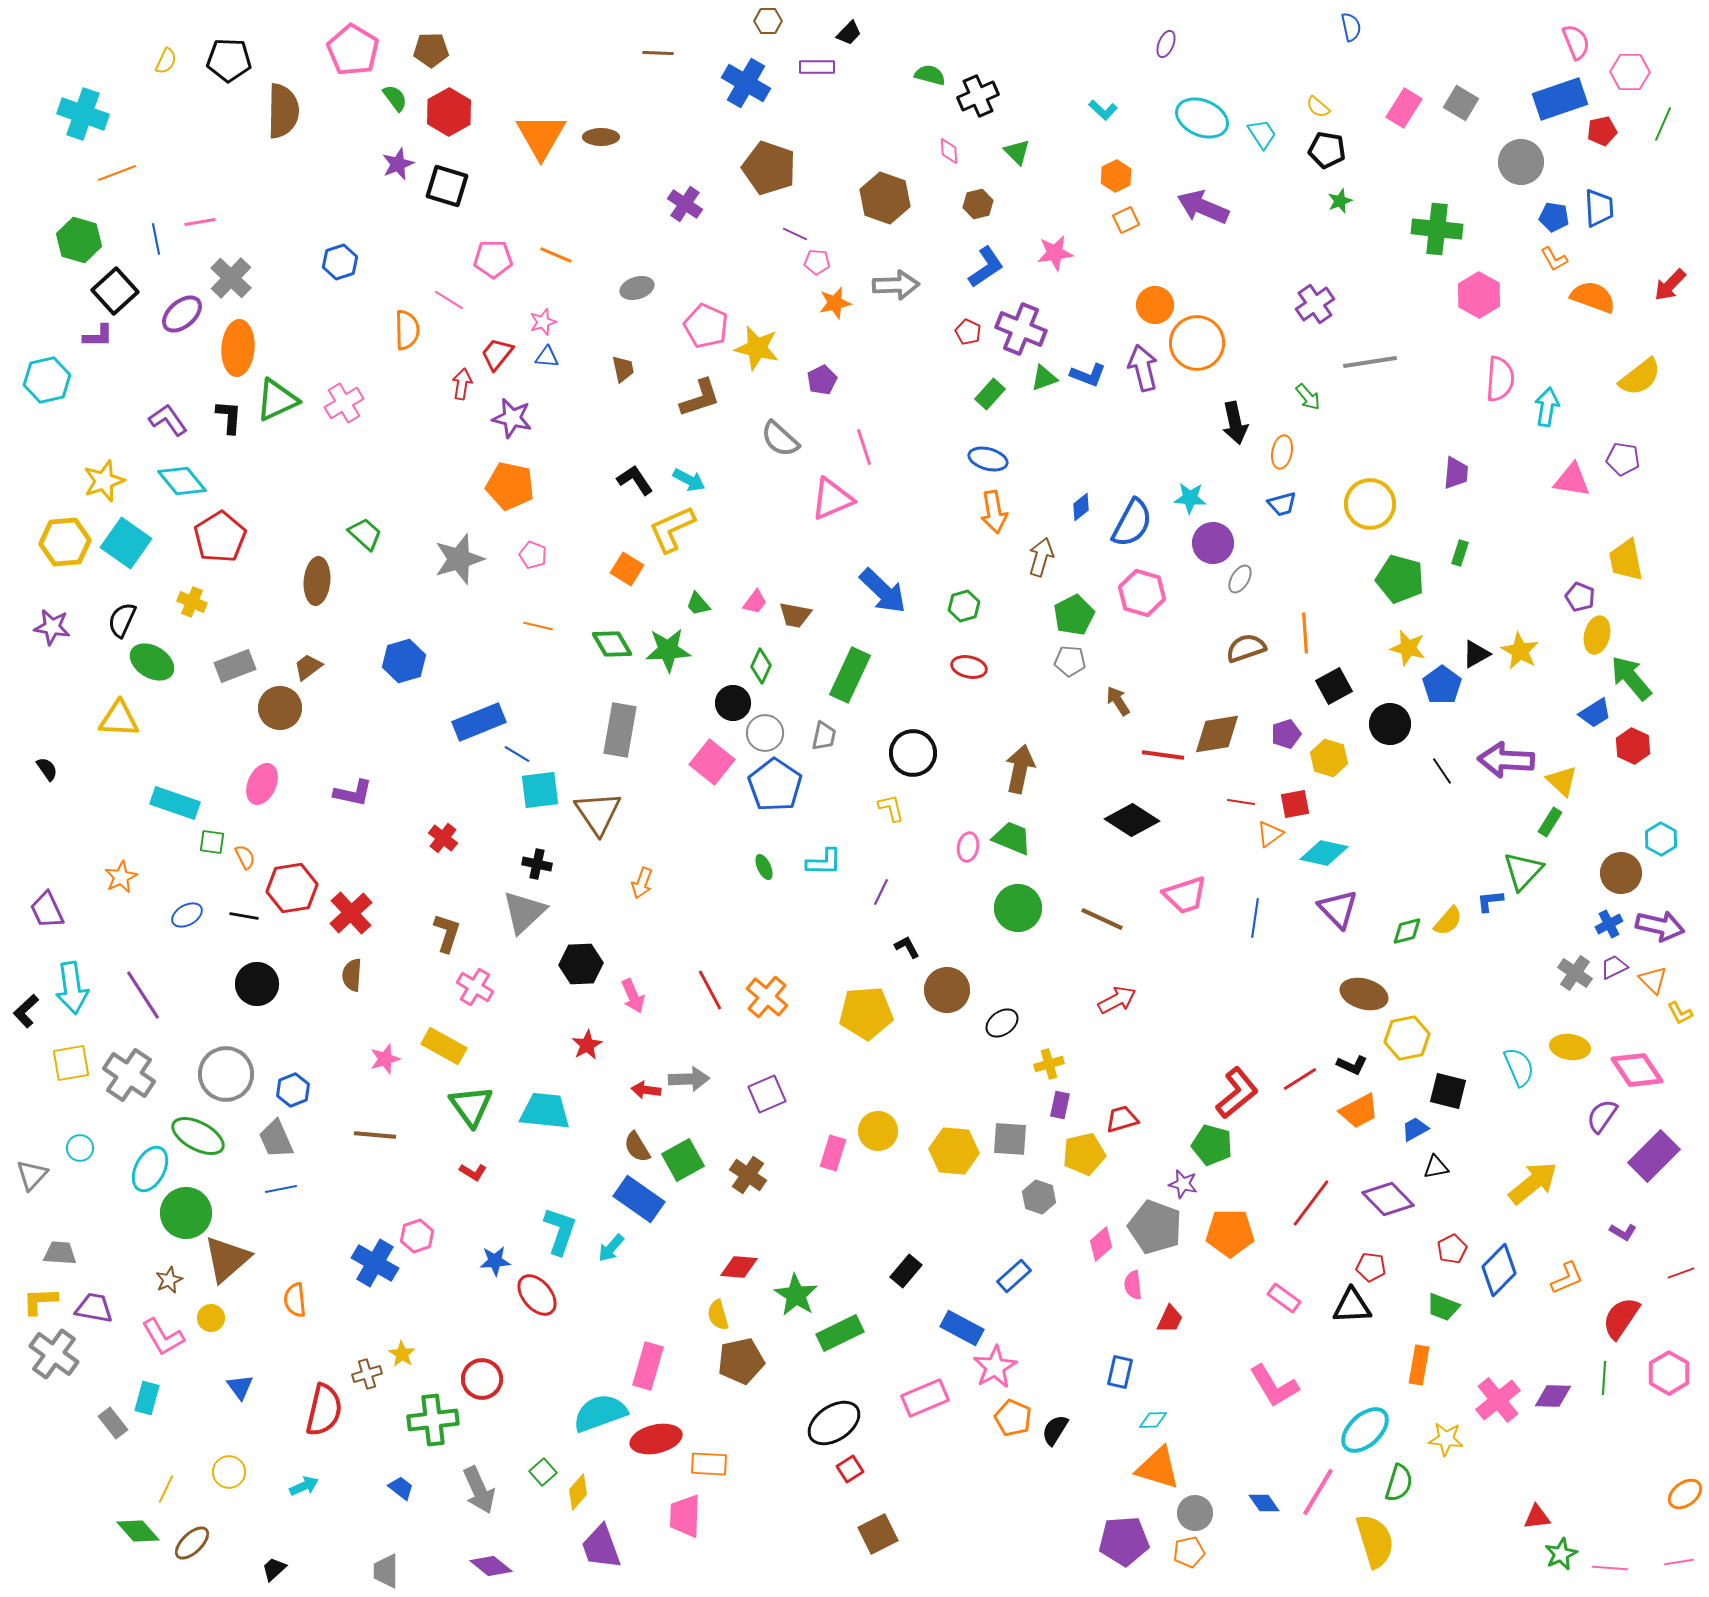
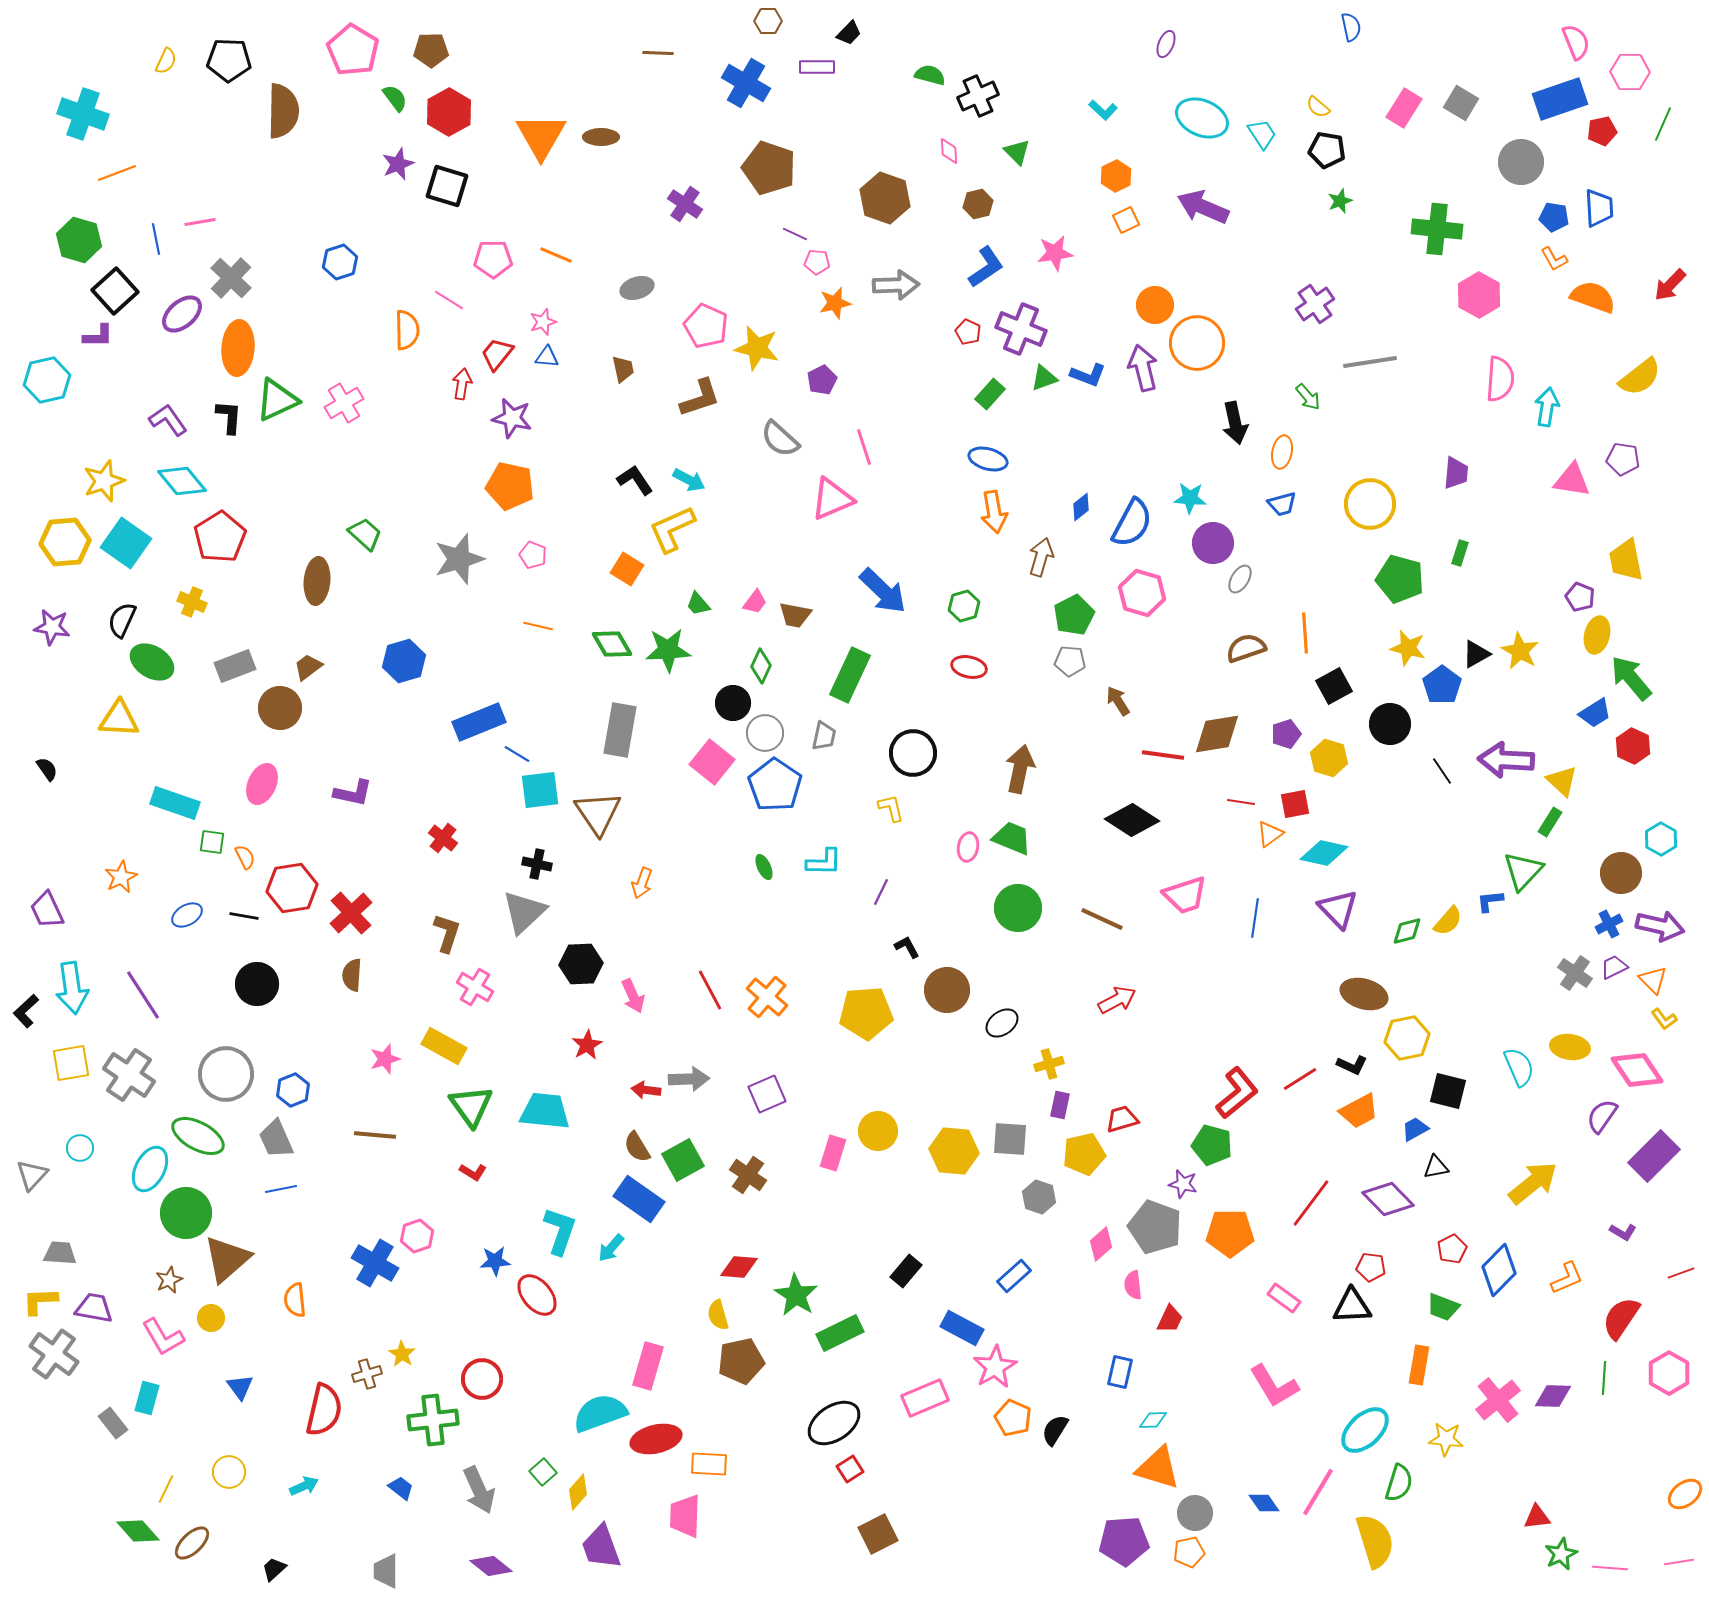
yellow L-shape at (1680, 1013): moved 16 px left, 6 px down; rotated 8 degrees counterclockwise
